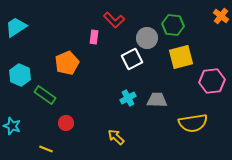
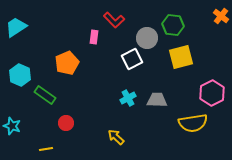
pink hexagon: moved 12 px down; rotated 20 degrees counterclockwise
yellow line: rotated 32 degrees counterclockwise
